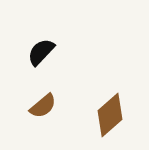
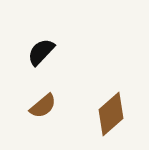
brown diamond: moved 1 px right, 1 px up
